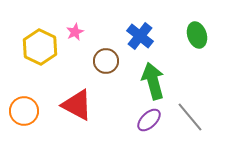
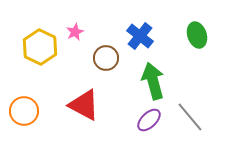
brown circle: moved 3 px up
red triangle: moved 7 px right
